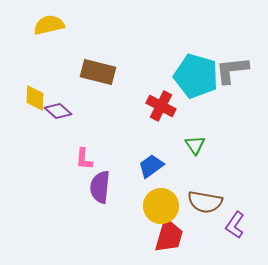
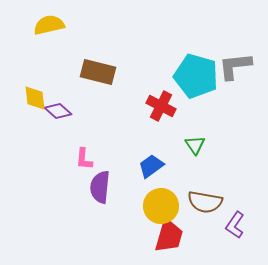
gray L-shape: moved 3 px right, 4 px up
yellow diamond: rotated 8 degrees counterclockwise
